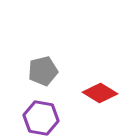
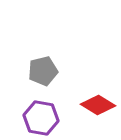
red diamond: moved 2 px left, 12 px down
